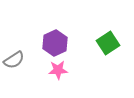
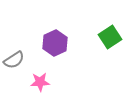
green square: moved 2 px right, 6 px up
pink star: moved 18 px left, 12 px down
